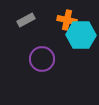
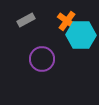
orange cross: moved 1 px down; rotated 24 degrees clockwise
